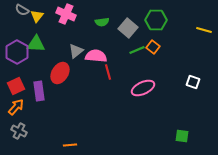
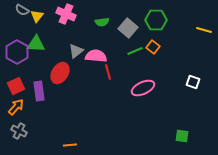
green line: moved 2 px left, 1 px down
